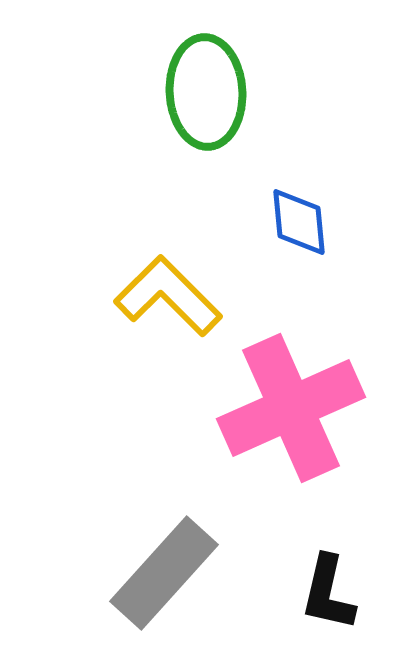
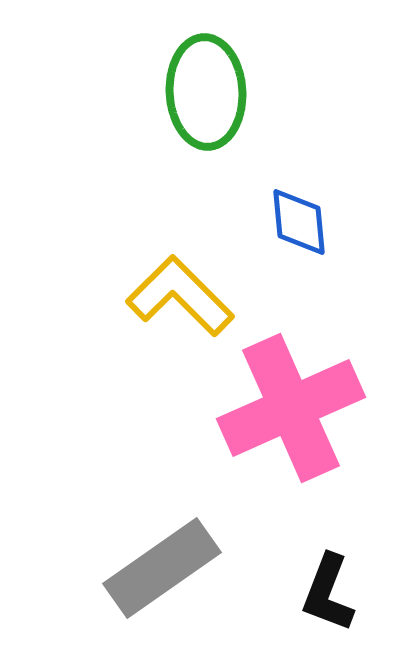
yellow L-shape: moved 12 px right
gray rectangle: moved 2 px left, 5 px up; rotated 13 degrees clockwise
black L-shape: rotated 8 degrees clockwise
